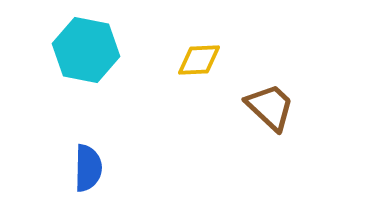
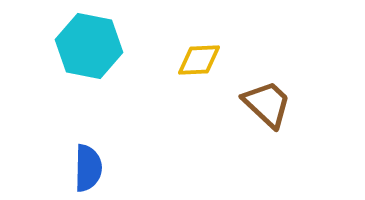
cyan hexagon: moved 3 px right, 4 px up
brown trapezoid: moved 3 px left, 3 px up
